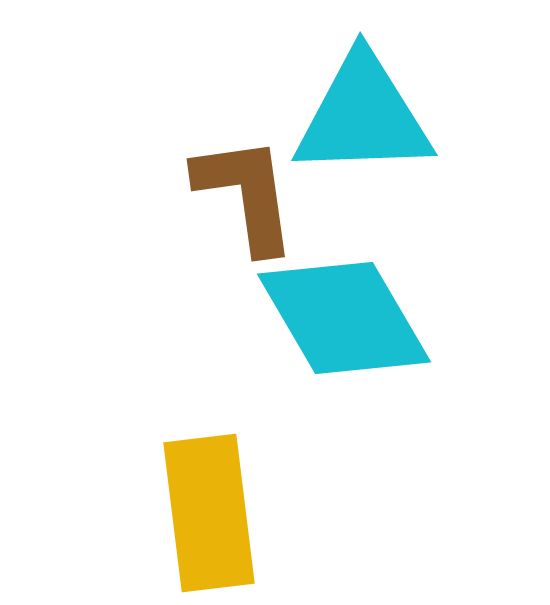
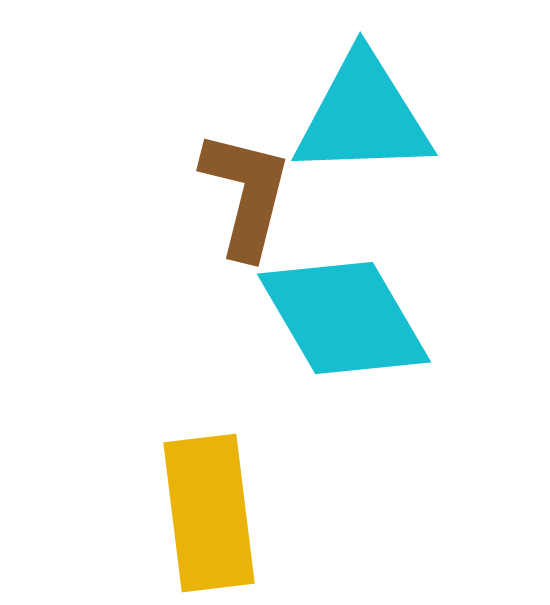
brown L-shape: rotated 22 degrees clockwise
